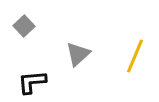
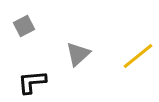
gray square: rotated 15 degrees clockwise
yellow line: moved 3 px right; rotated 28 degrees clockwise
